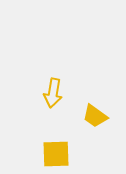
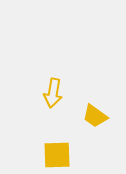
yellow square: moved 1 px right, 1 px down
